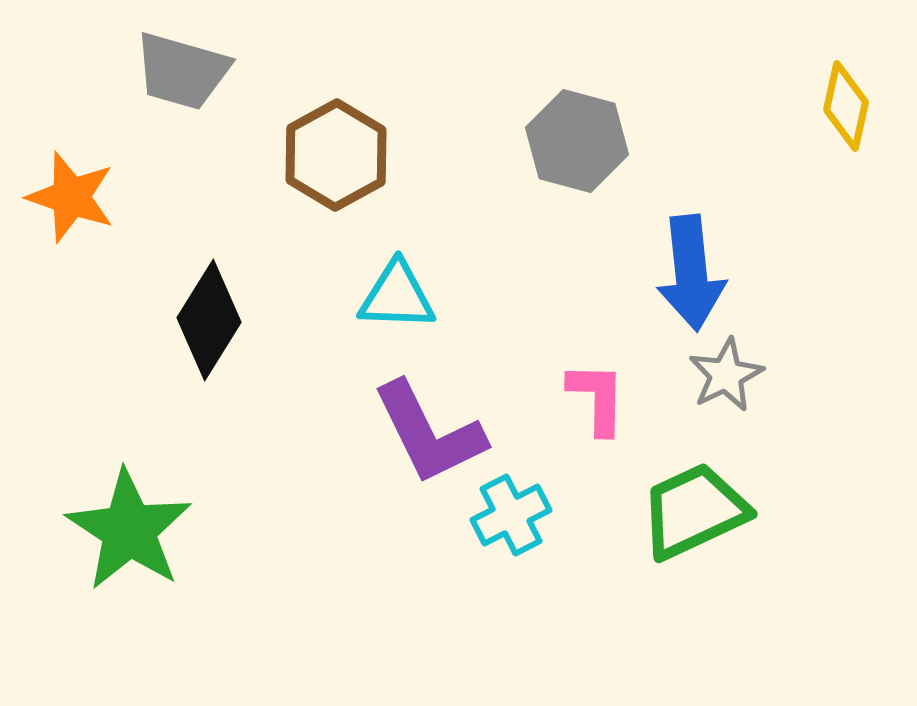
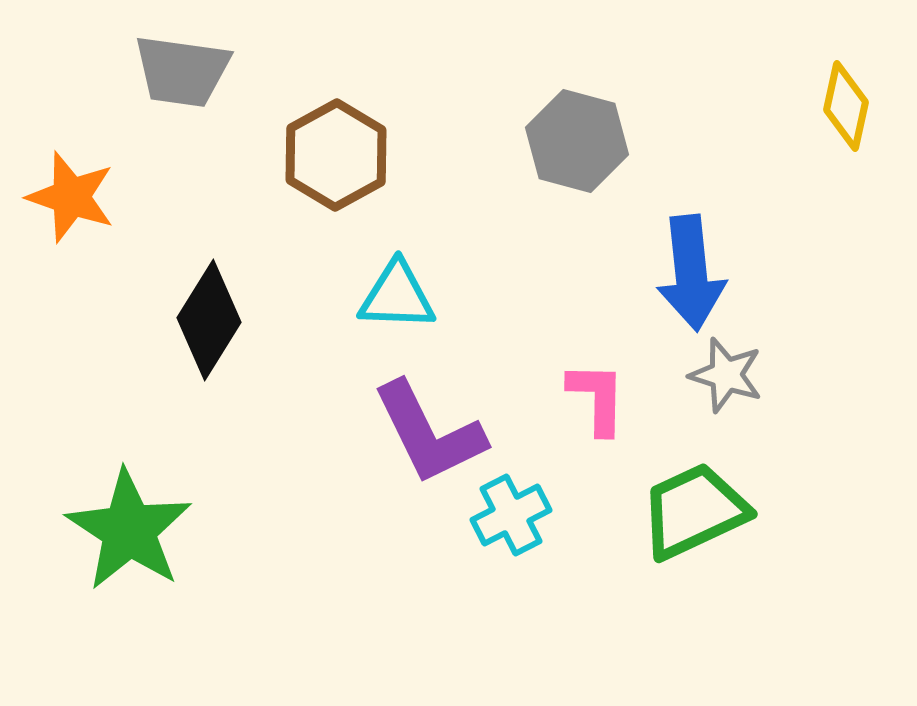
gray trapezoid: rotated 8 degrees counterclockwise
gray star: rotated 28 degrees counterclockwise
